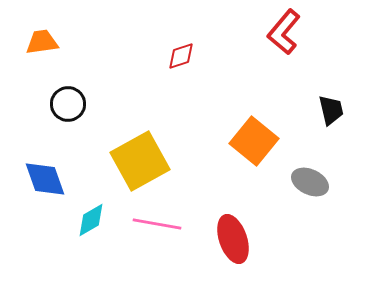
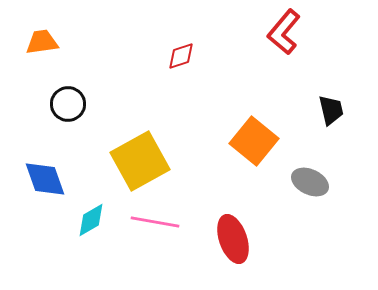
pink line: moved 2 px left, 2 px up
